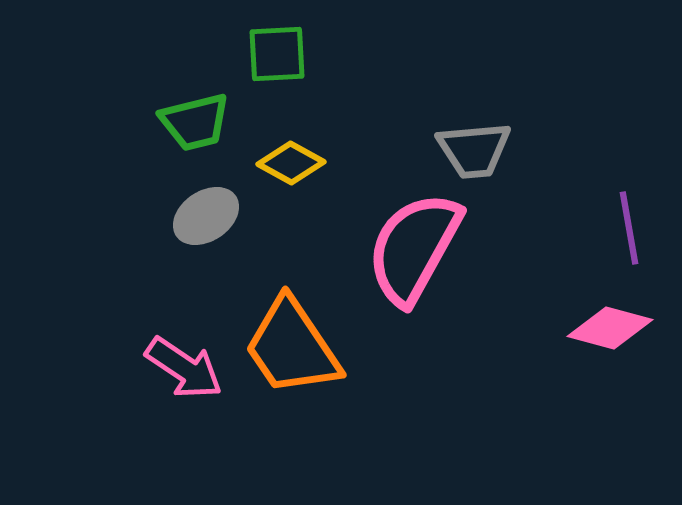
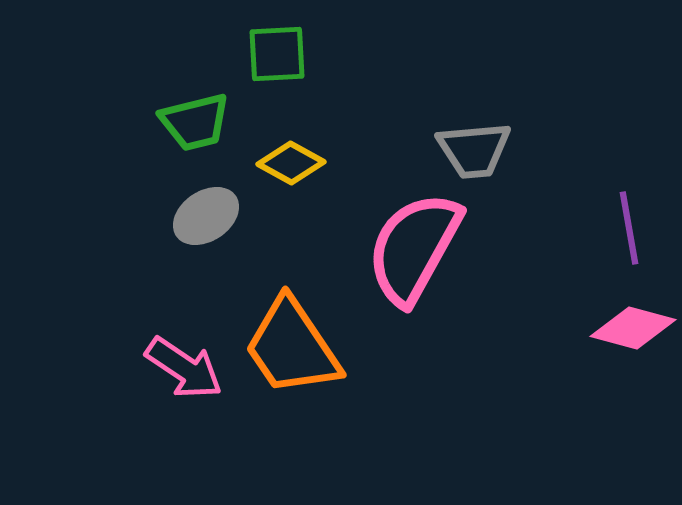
pink diamond: moved 23 px right
